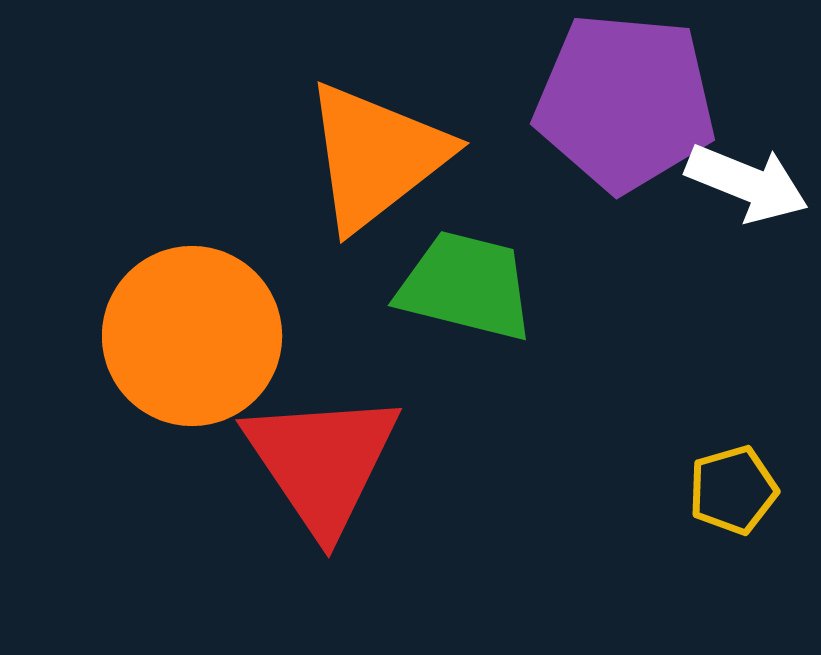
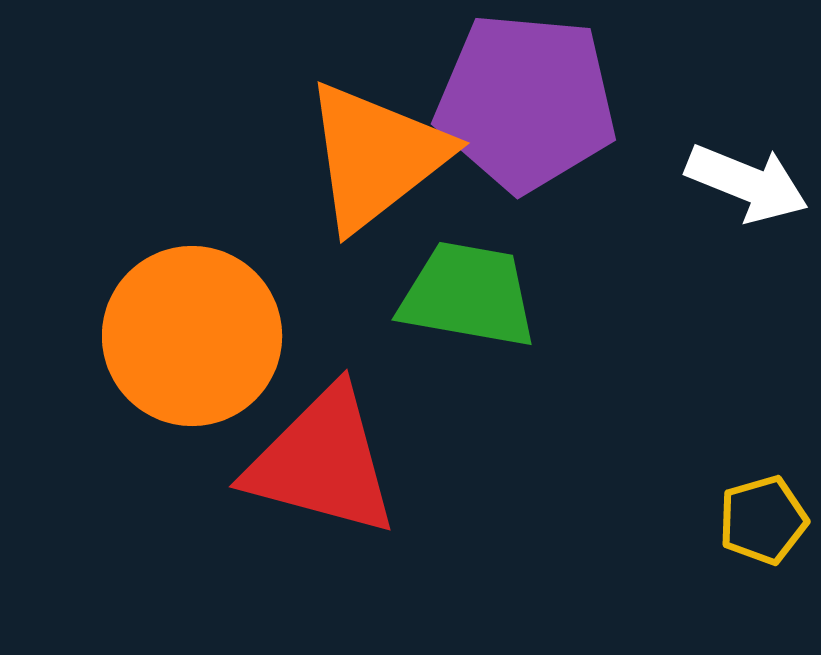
purple pentagon: moved 99 px left
green trapezoid: moved 2 px right, 9 px down; rotated 4 degrees counterclockwise
red triangle: rotated 41 degrees counterclockwise
yellow pentagon: moved 30 px right, 30 px down
